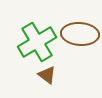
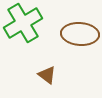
green cross: moved 14 px left, 19 px up
